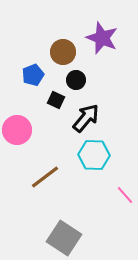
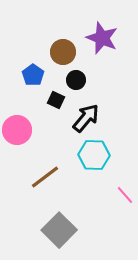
blue pentagon: rotated 15 degrees counterclockwise
gray square: moved 5 px left, 8 px up; rotated 12 degrees clockwise
